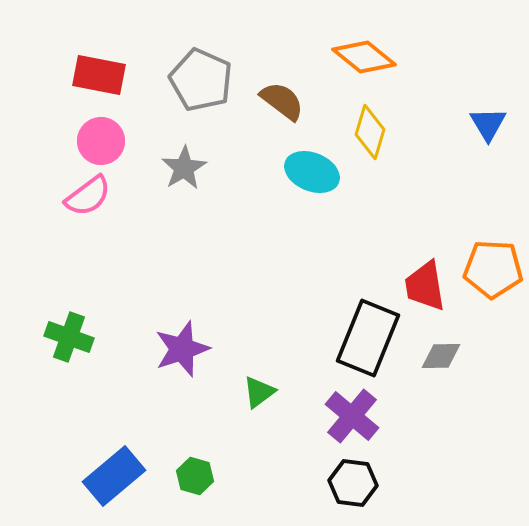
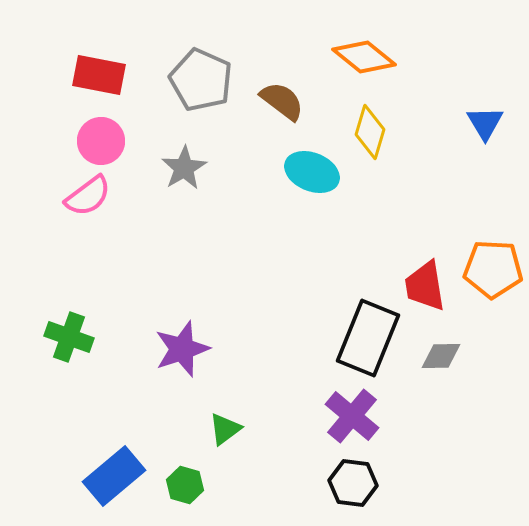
blue triangle: moved 3 px left, 1 px up
green triangle: moved 34 px left, 37 px down
green hexagon: moved 10 px left, 9 px down
